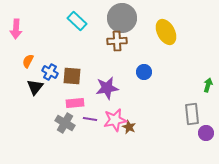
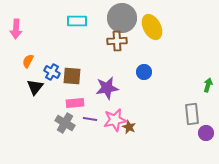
cyan rectangle: rotated 42 degrees counterclockwise
yellow ellipse: moved 14 px left, 5 px up
blue cross: moved 2 px right
